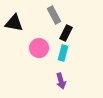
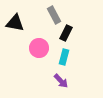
black triangle: moved 1 px right
cyan rectangle: moved 1 px right, 4 px down
purple arrow: rotated 28 degrees counterclockwise
